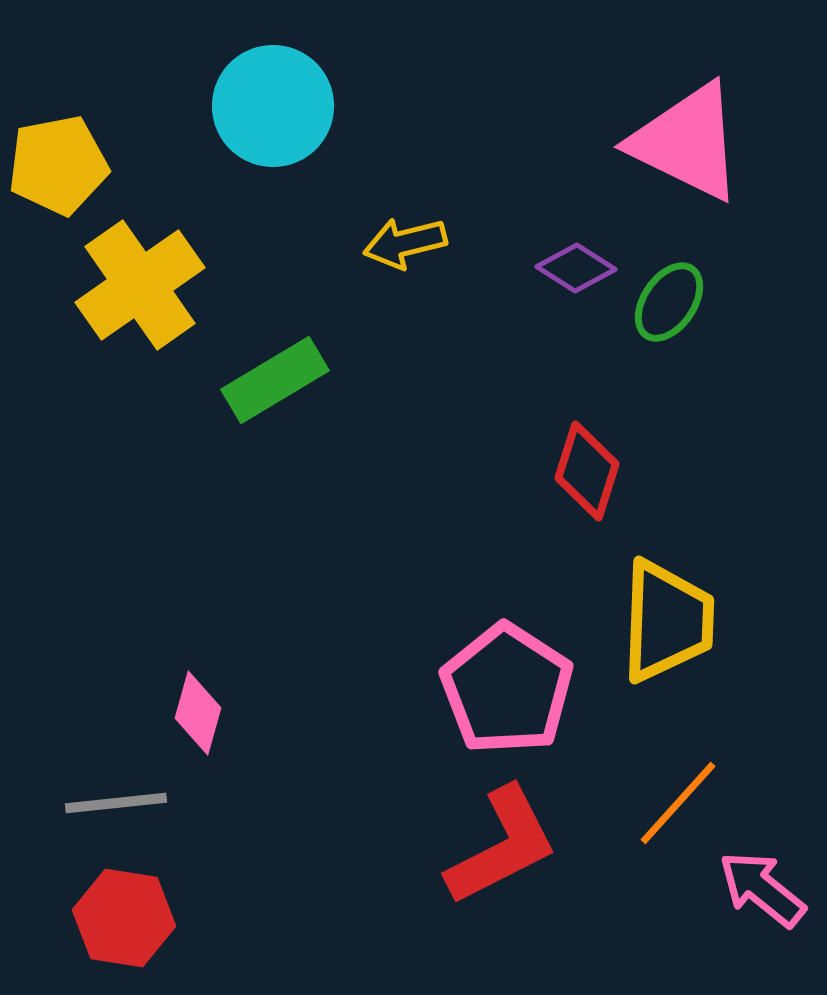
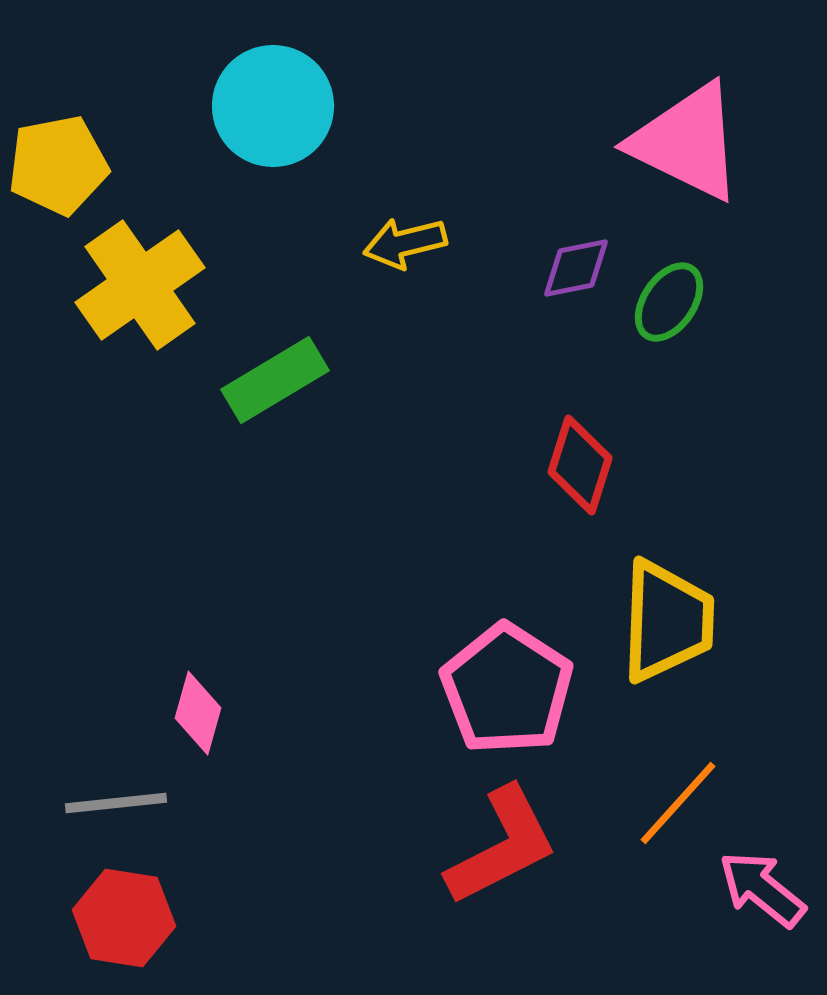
purple diamond: rotated 44 degrees counterclockwise
red diamond: moved 7 px left, 6 px up
